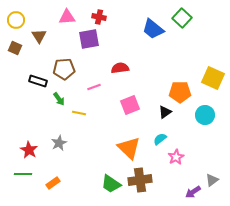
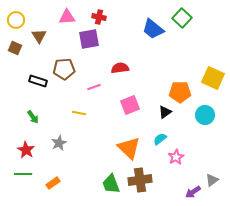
green arrow: moved 26 px left, 18 px down
red star: moved 3 px left
green trapezoid: rotated 35 degrees clockwise
